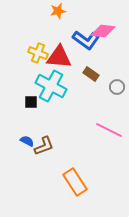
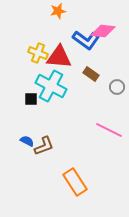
black square: moved 3 px up
